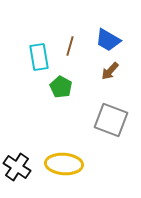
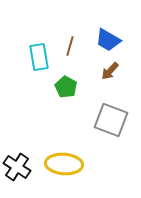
green pentagon: moved 5 px right
